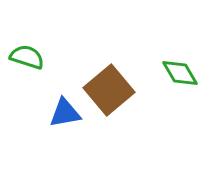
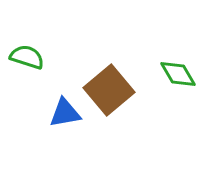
green diamond: moved 2 px left, 1 px down
